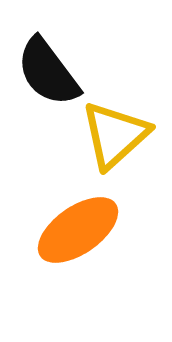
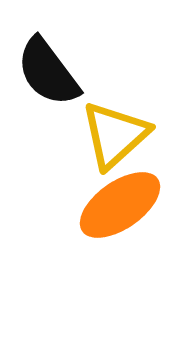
orange ellipse: moved 42 px right, 25 px up
